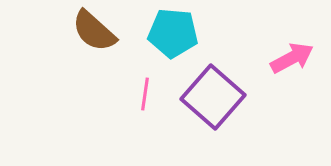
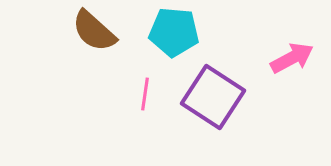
cyan pentagon: moved 1 px right, 1 px up
purple square: rotated 8 degrees counterclockwise
